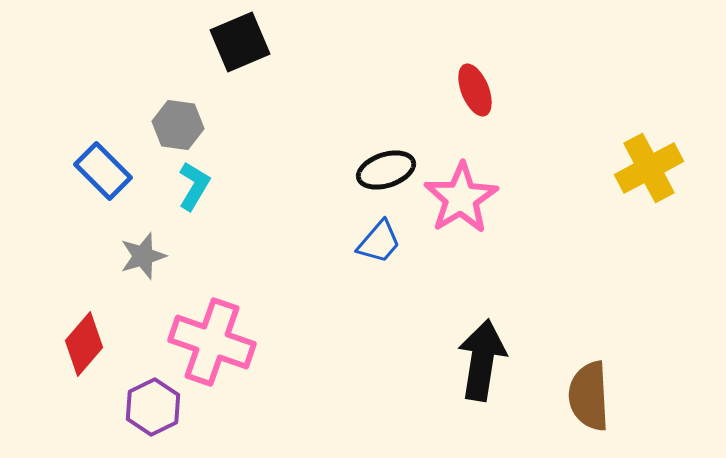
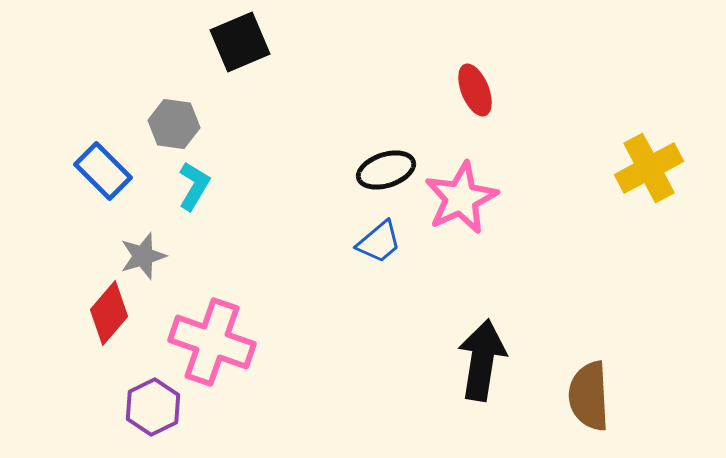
gray hexagon: moved 4 px left, 1 px up
pink star: rotated 6 degrees clockwise
blue trapezoid: rotated 9 degrees clockwise
red diamond: moved 25 px right, 31 px up
